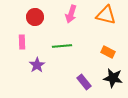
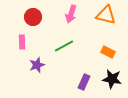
red circle: moved 2 px left
green line: moved 2 px right; rotated 24 degrees counterclockwise
purple star: rotated 14 degrees clockwise
black star: moved 1 px left, 1 px down
purple rectangle: rotated 63 degrees clockwise
